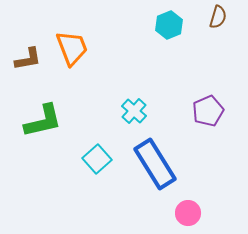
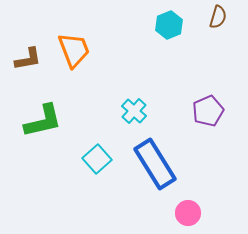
orange trapezoid: moved 2 px right, 2 px down
